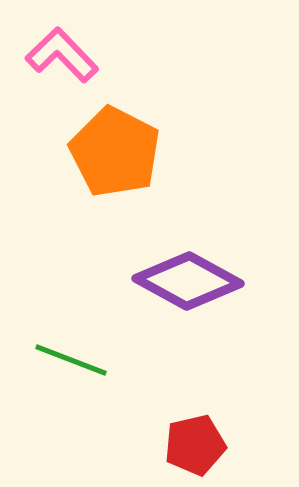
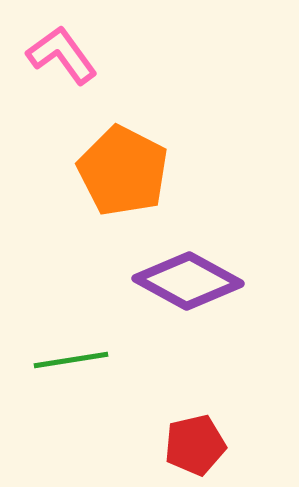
pink L-shape: rotated 8 degrees clockwise
orange pentagon: moved 8 px right, 19 px down
green line: rotated 30 degrees counterclockwise
